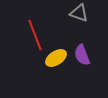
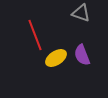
gray triangle: moved 2 px right
